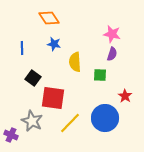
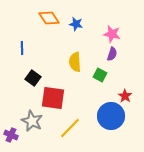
blue star: moved 22 px right, 20 px up
green square: rotated 24 degrees clockwise
blue circle: moved 6 px right, 2 px up
yellow line: moved 5 px down
